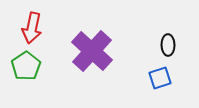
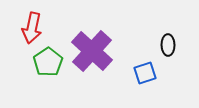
green pentagon: moved 22 px right, 4 px up
blue square: moved 15 px left, 5 px up
